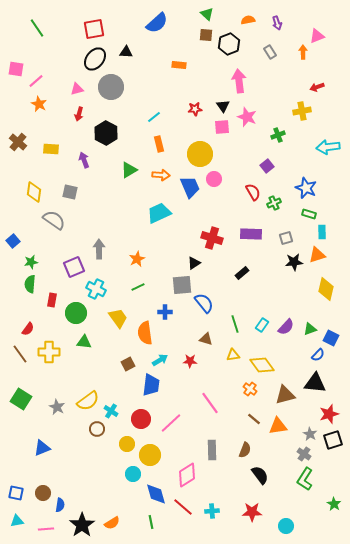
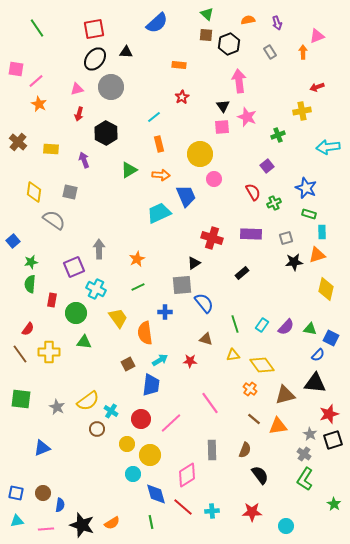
red star at (195, 109): moved 13 px left, 12 px up; rotated 24 degrees counterclockwise
blue trapezoid at (190, 187): moved 4 px left, 9 px down
green triangle at (310, 329): rotated 32 degrees clockwise
green square at (21, 399): rotated 25 degrees counterclockwise
black star at (82, 525): rotated 20 degrees counterclockwise
